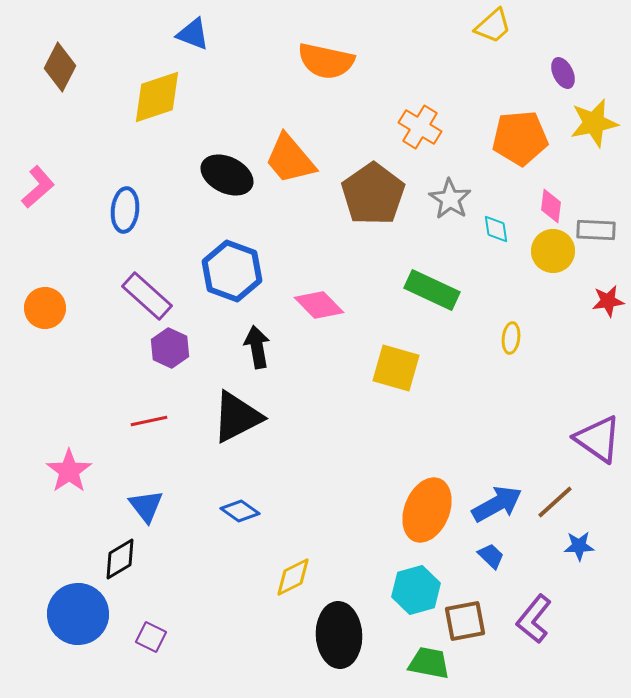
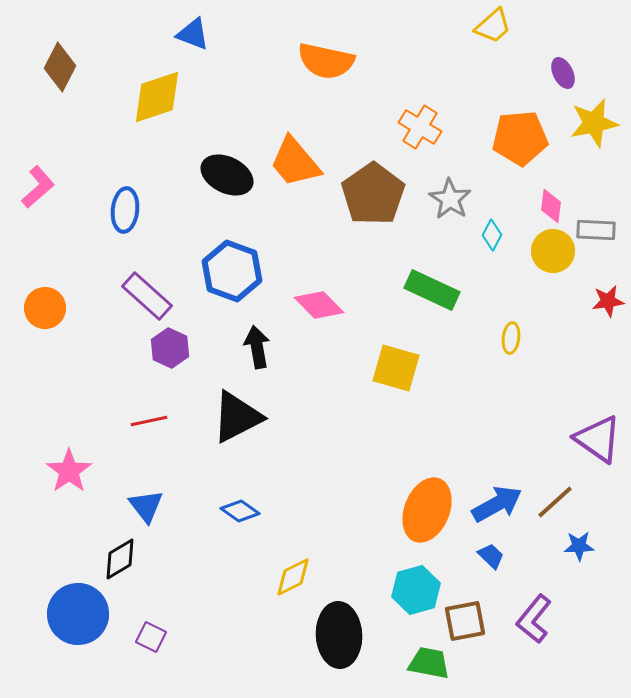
orange trapezoid at (290, 159): moved 5 px right, 3 px down
cyan diamond at (496, 229): moved 4 px left, 6 px down; rotated 36 degrees clockwise
